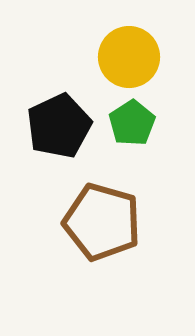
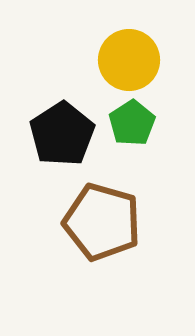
yellow circle: moved 3 px down
black pentagon: moved 3 px right, 8 px down; rotated 8 degrees counterclockwise
